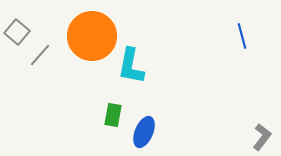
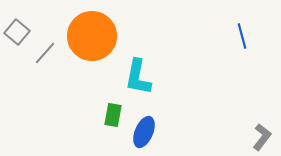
gray line: moved 5 px right, 2 px up
cyan L-shape: moved 7 px right, 11 px down
